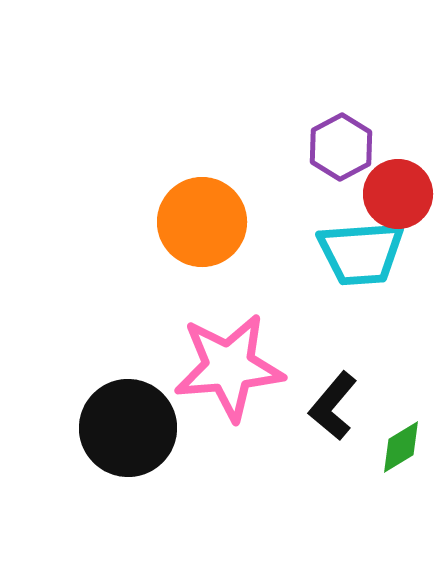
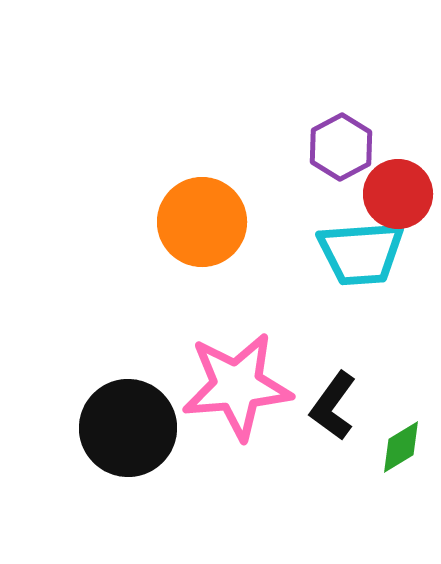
pink star: moved 8 px right, 19 px down
black L-shape: rotated 4 degrees counterclockwise
